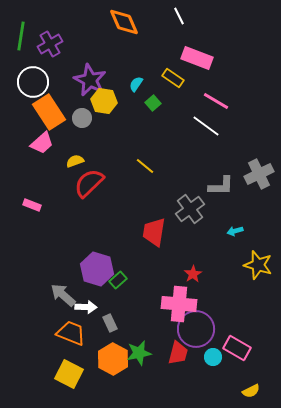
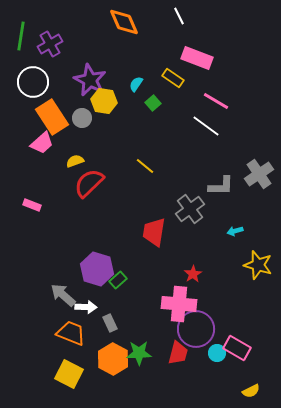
orange rectangle at (49, 112): moved 3 px right, 5 px down
gray cross at (259, 174): rotated 8 degrees counterclockwise
green star at (139, 353): rotated 10 degrees clockwise
cyan circle at (213, 357): moved 4 px right, 4 px up
